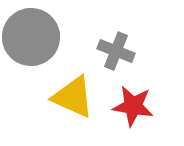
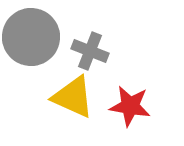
gray cross: moved 26 px left
red star: moved 3 px left
